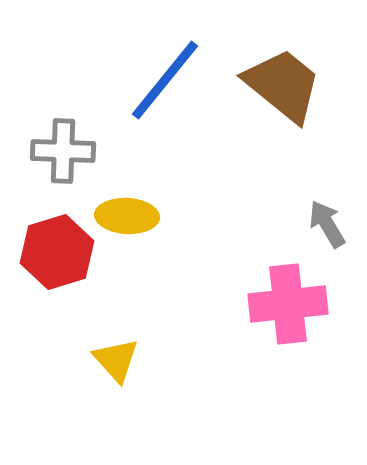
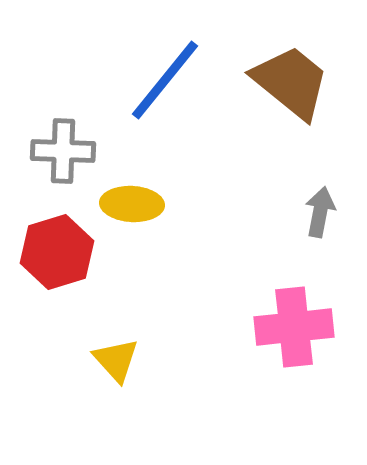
brown trapezoid: moved 8 px right, 3 px up
yellow ellipse: moved 5 px right, 12 px up
gray arrow: moved 7 px left, 12 px up; rotated 42 degrees clockwise
pink cross: moved 6 px right, 23 px down
